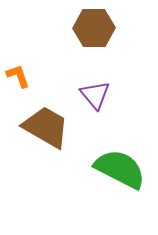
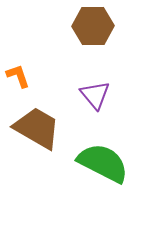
brown hexagon: moved 1 px left, 2 px up
brown trapezoid: moved 9 px left, 1 px down
green semicircle: moved 17 px left, 6 px up
